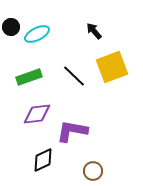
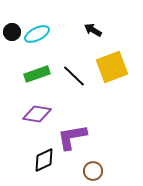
black circle: moved 1 px right, 5 px down
black arrow: moved 1 px left, 1 px up; rotated 18 degrees counterclockwise
green rectangle: moved 8 px right, 3 px up
purple diamond: rotated 16 degrees clockwise
purple L-shape: moved 6 px down; rotated 20 degrees counterclockwise
black diamond: moved 1 px right
